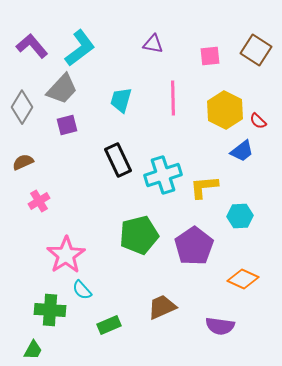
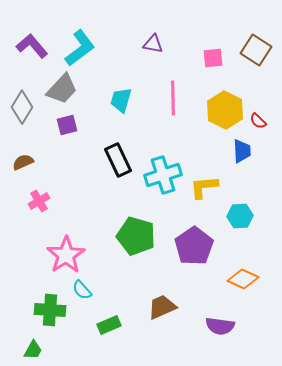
pink square: moved 3 px right, 2 px down
blue trapezoid: rotated 55 degrees counterclockwise
green pentagon: moved 3 px left, 1 px down; rotated 30 degrees clockwise
